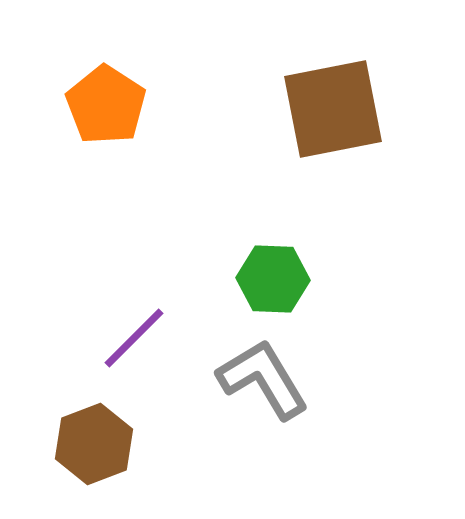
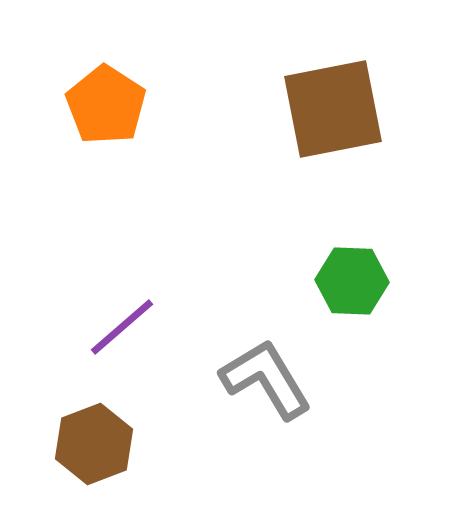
green hexagon: moved 79 px right, 2 px down
purple line: moved 12 px left, 11 px up; rotated 4 degrees clockwise
gray L-shape: moved 3 px right
